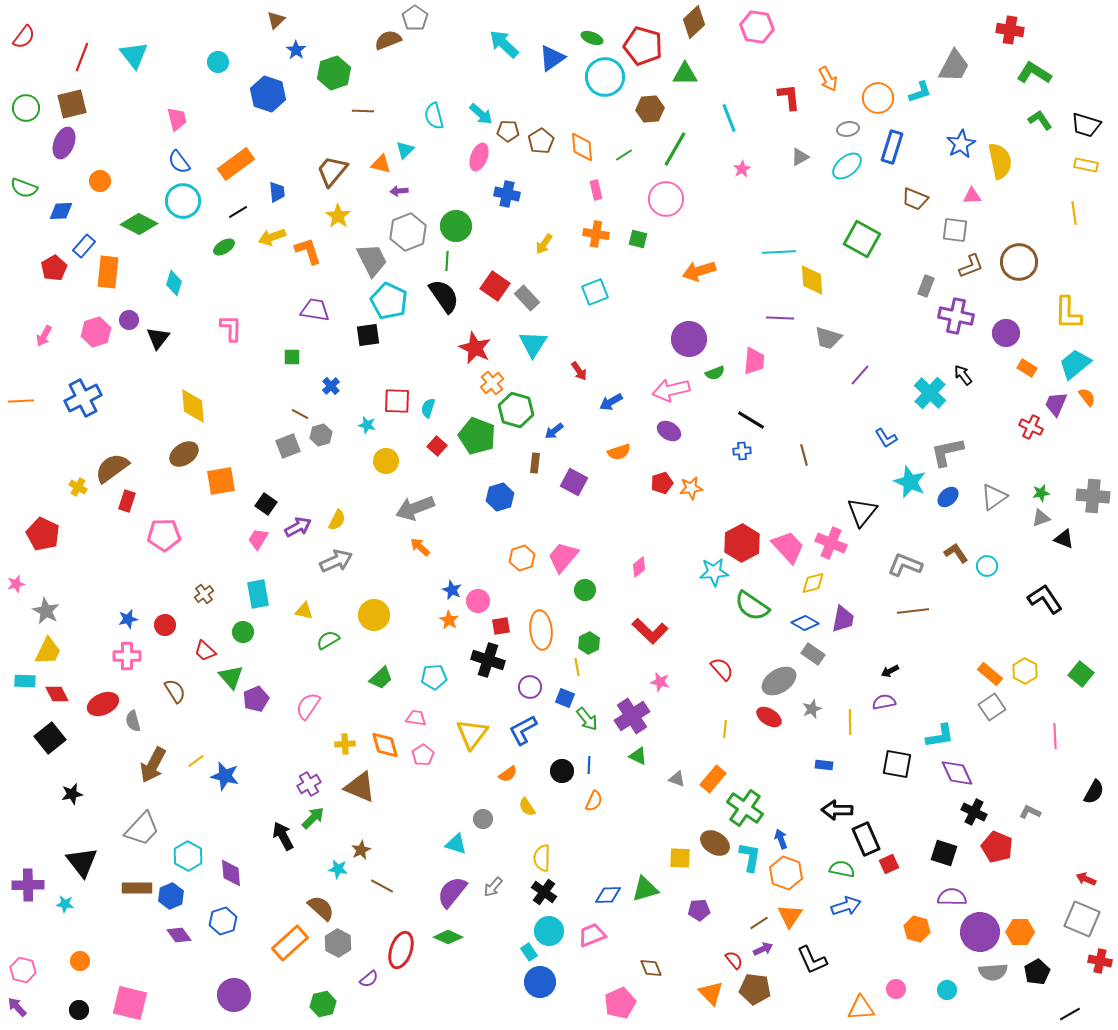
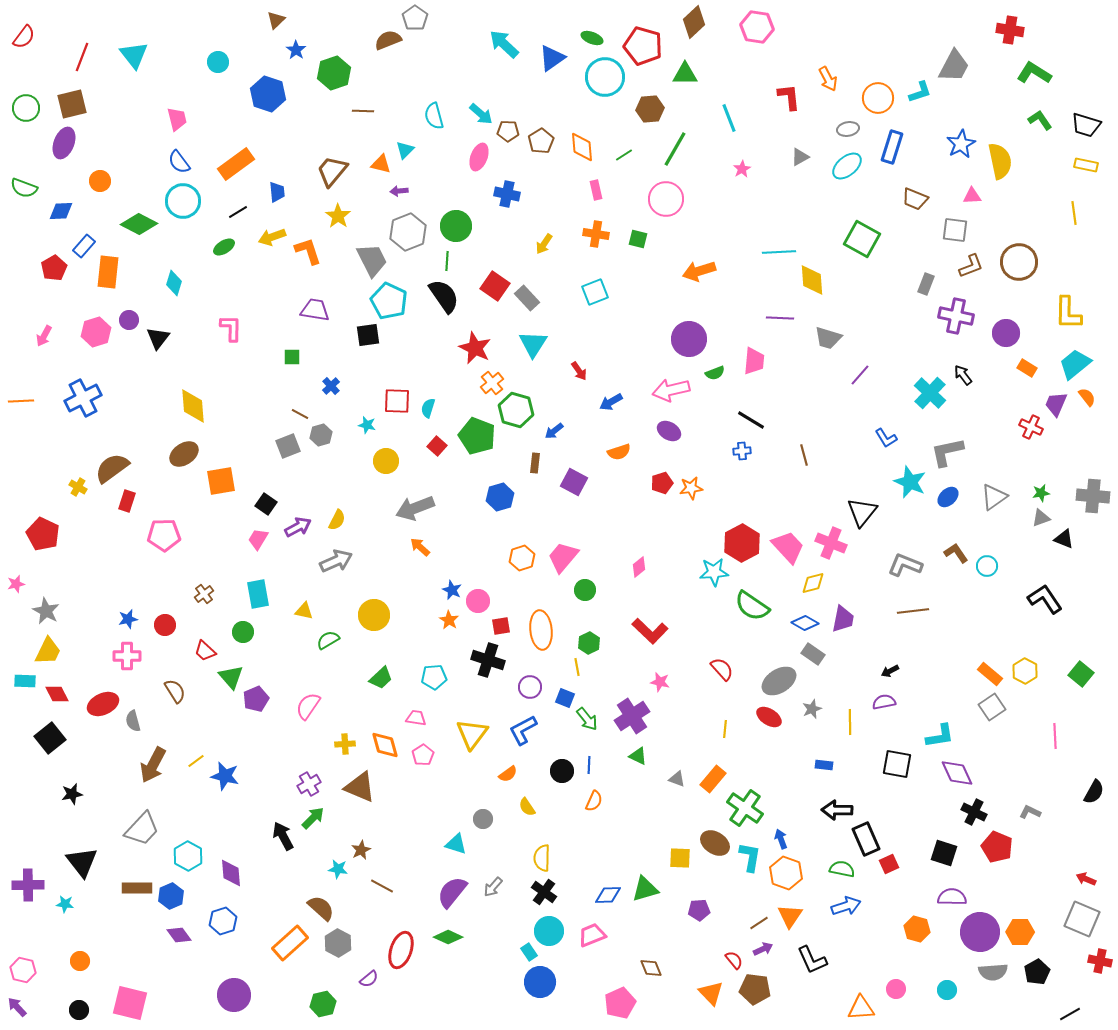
gray rectangle at (926, 286): moved 2 px up
